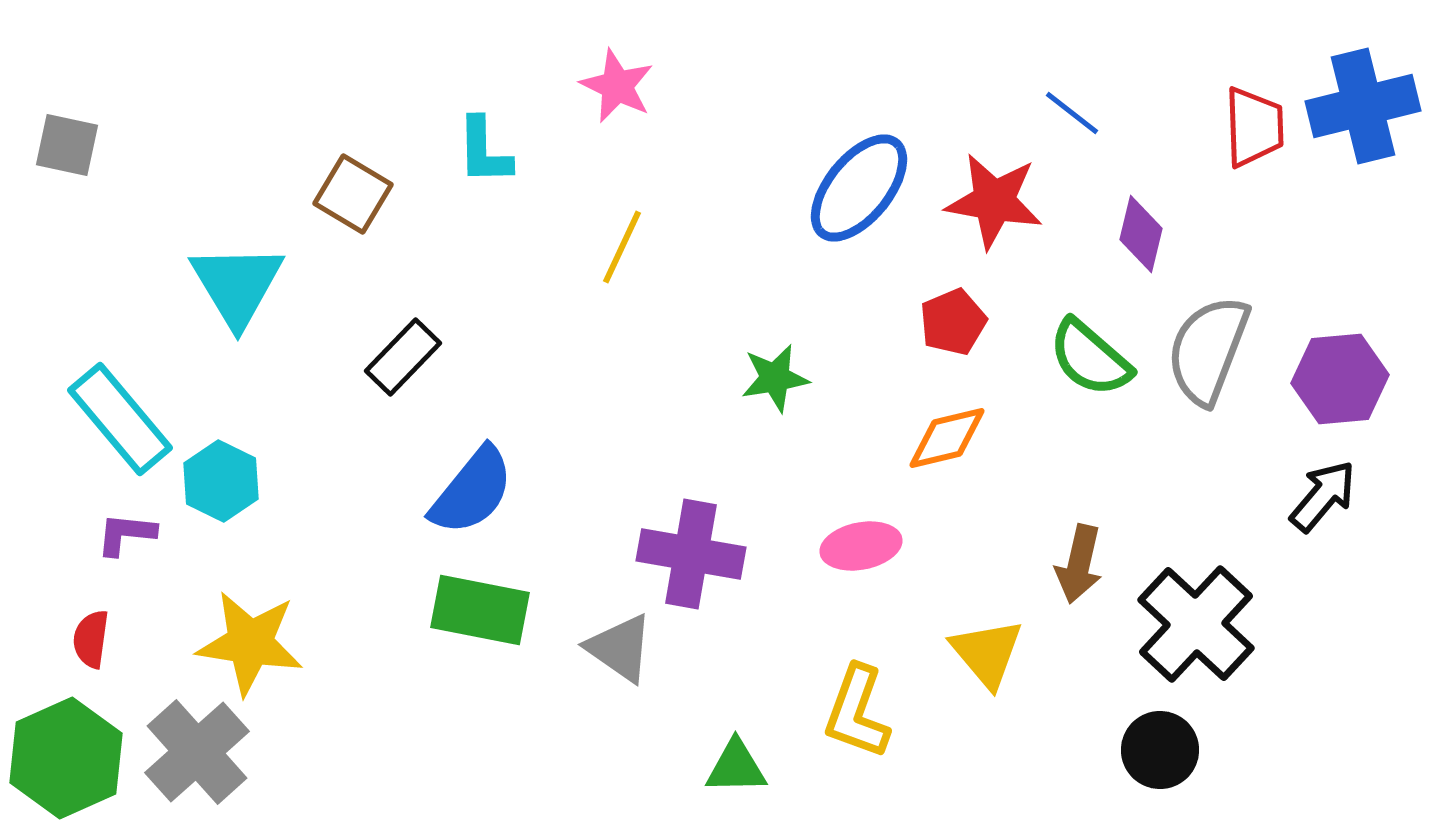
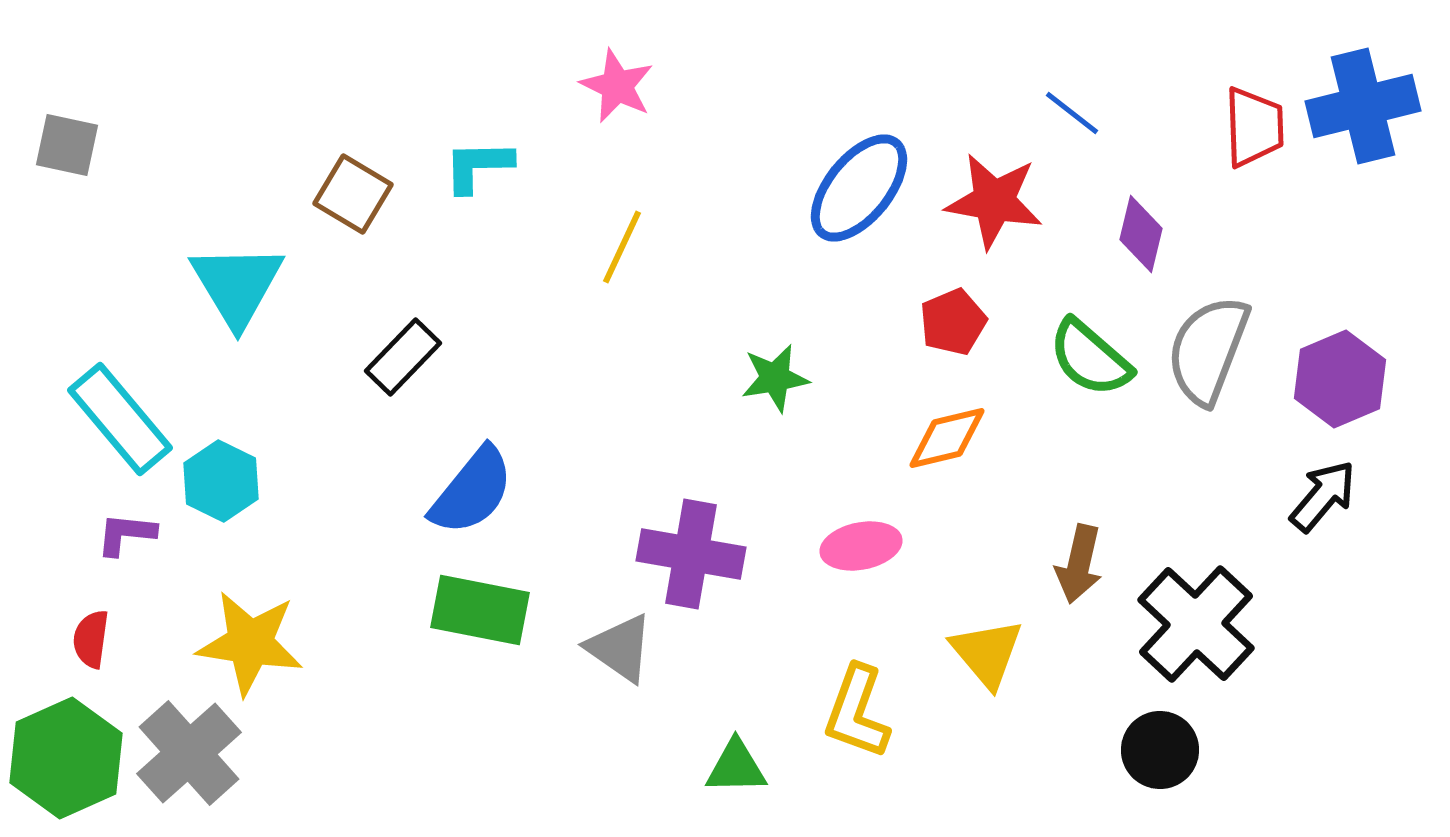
cyan L-shape: moved 6 px left, 15 px down; rotated 90 degrees clockwise
purple hexagon: rotated 18 degrees counterclockwise
gray cross: moved 8 px left, 1 px down
